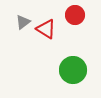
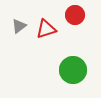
gray triangle: moved 4 px left, 4 px down
red triangle: rotated 50 degrees counterclockwise
